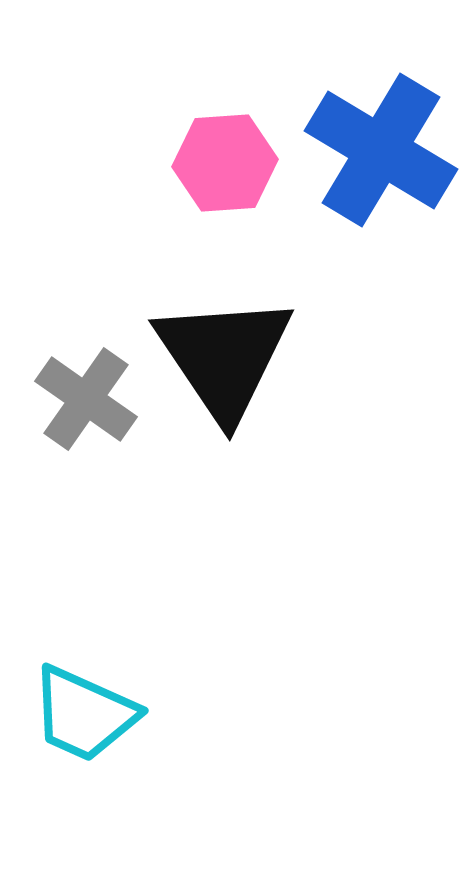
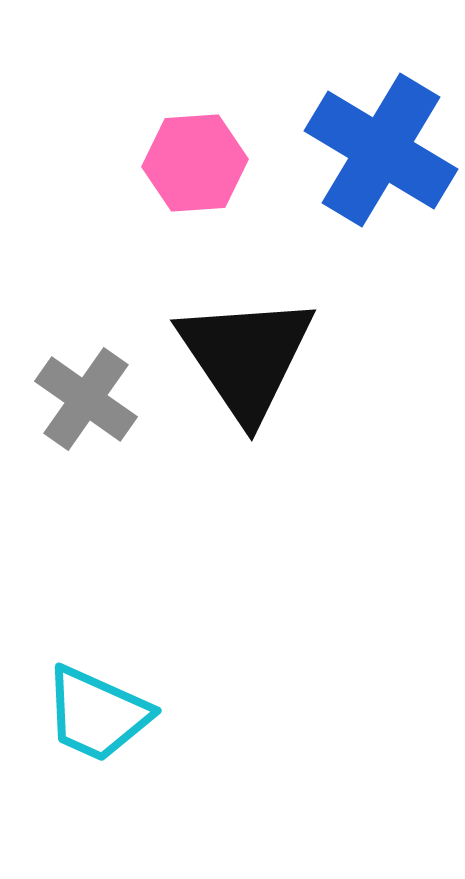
pink hexagon: moved 30 px left
black triangle: moved 22 px right
cyan trapezoid: moved 13 px right
